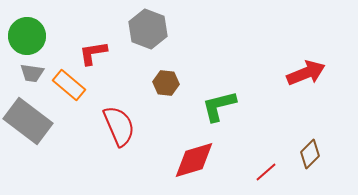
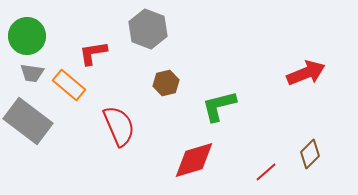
brown hexagon: rotated 20 degrees counterclockwise
